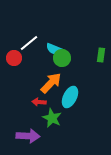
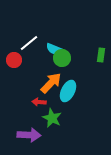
red circle: moved 2 px down
cyan ellipse: moved 2 px left, 6 px up
purple arrow: moved 1 px right, 1 px up
